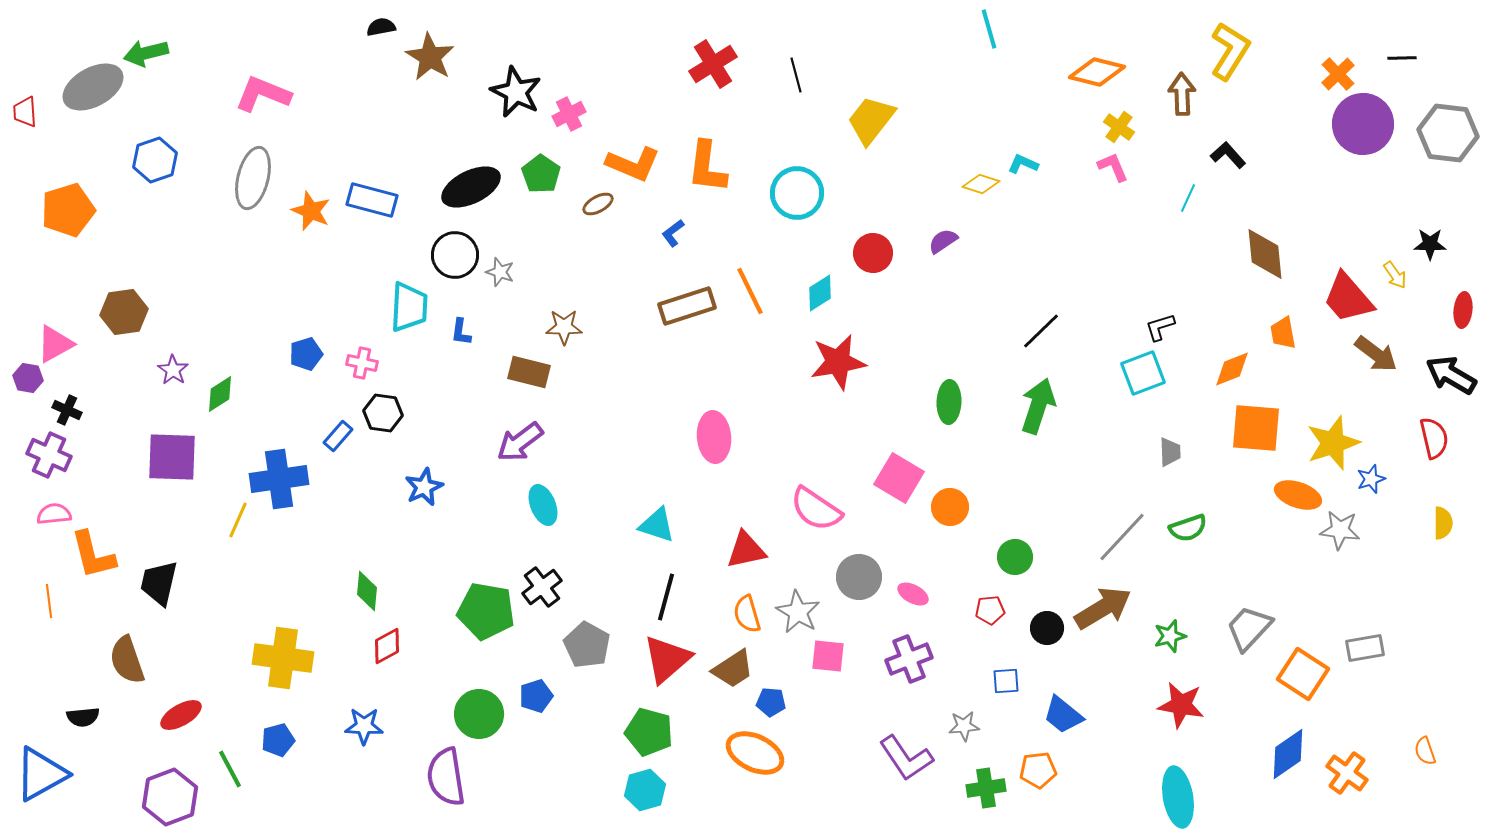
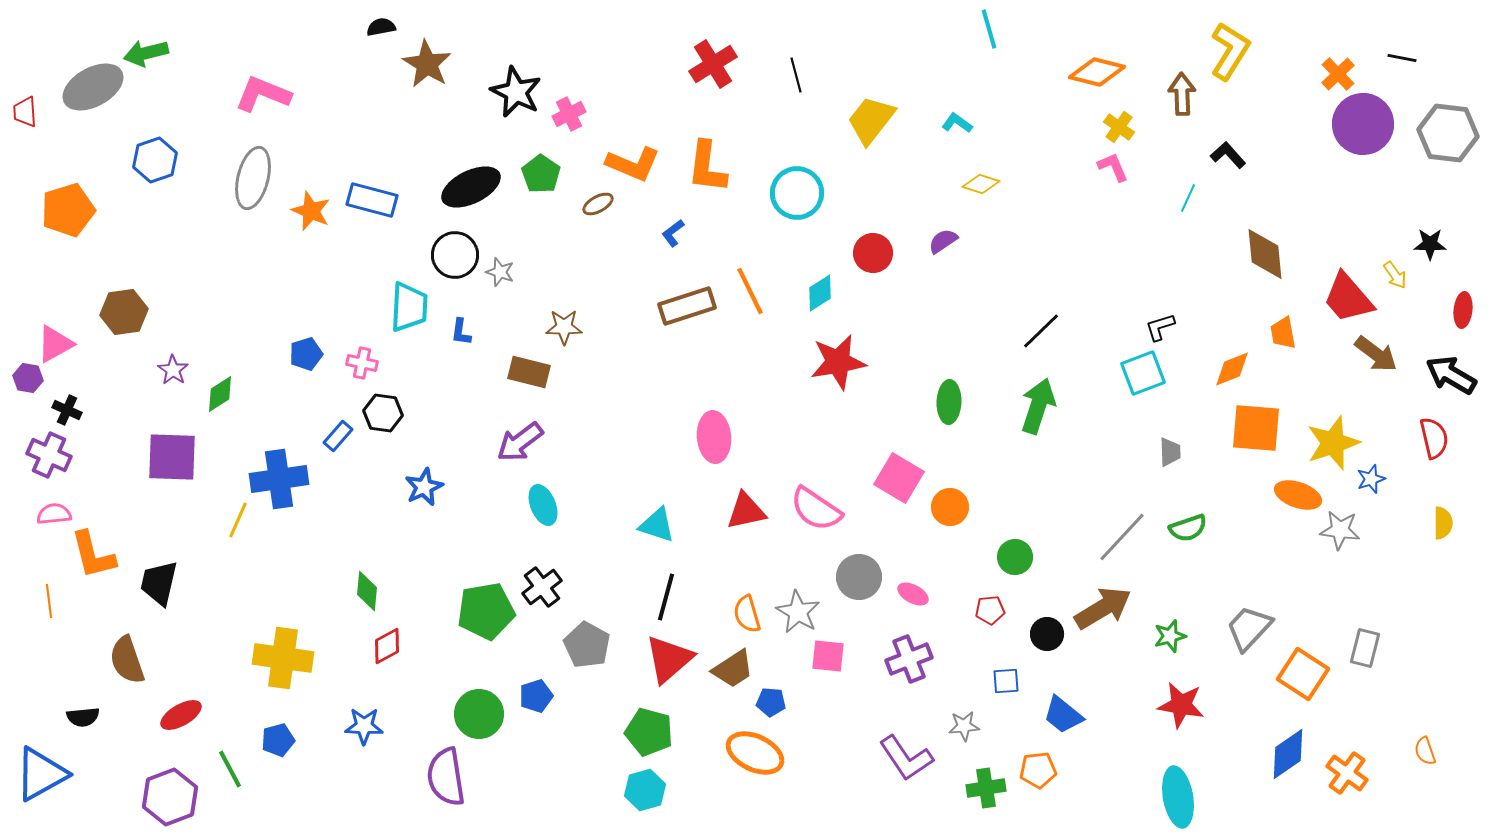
brown star at (430, 57): moved 3 px left, 7 px down
black line at (1402, 58): rotated 12 degrees clockwise
cyan L-shape at (1023, 164): moved 66 px left, 41 px up; rotated 12 degrees clockwise
red triangle at (746, 550): moved 39 px up
green pentagon at (486, 611): rotated 20 degrees counterclockwise
black circle at (1047, 628): moved 6 px down
gray rectangle at (1365, 648): rotated 66 degrees counterclockwise
red triangle at (667, 659): moved 2 px right
